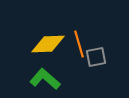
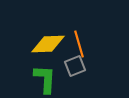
gray square: moved 21 px left, 9 px down; rotated 10 degrees counterclockwise
green L-shape: rotated 52 degrees clockwise
